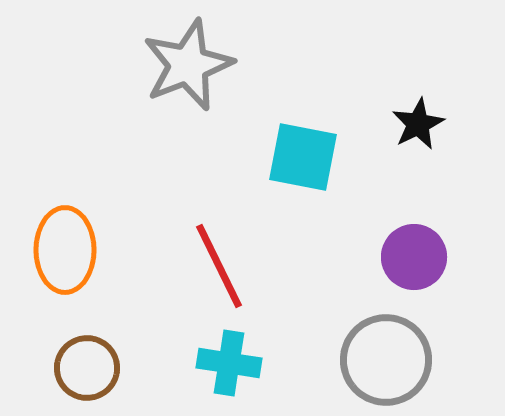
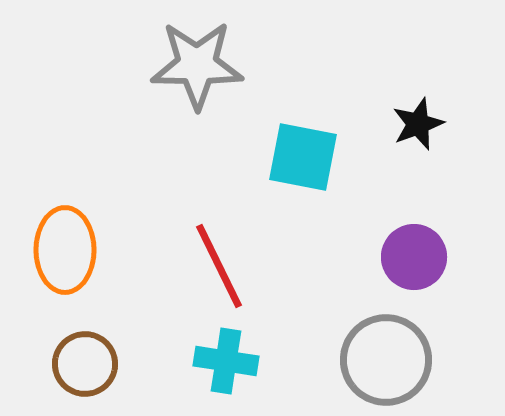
gray star: moved 9 px right; rotated 22 degrees clockwise
black star: rotated 6 degrees clockwise
cyan cross: moved 3 px left, 2 px up
brown circle: moved 2 px left, 4 px up
